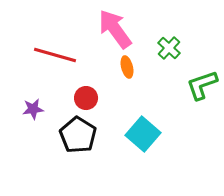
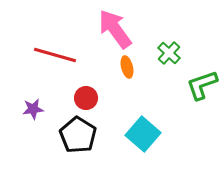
green cross: moved 5 px down
